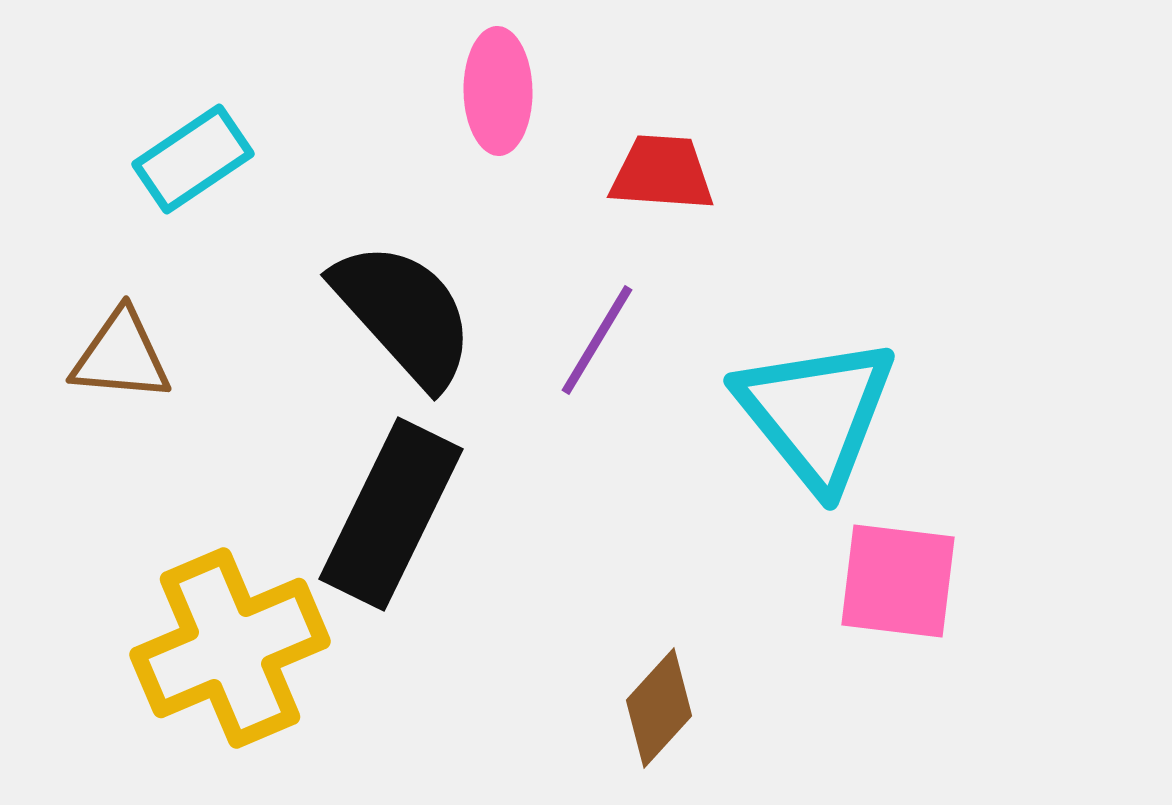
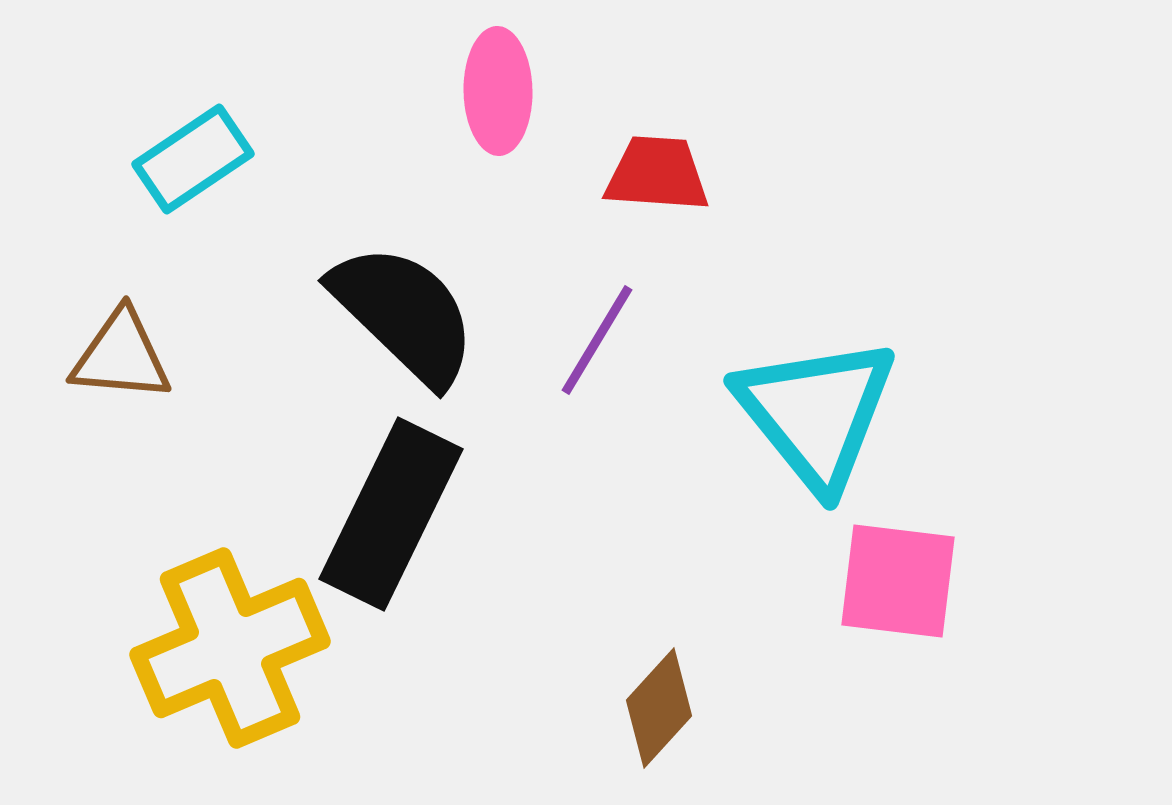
red trapezoid: moved 5 px left, 1 px down
black semicircle: rotated 4 degrees counterclockwise
